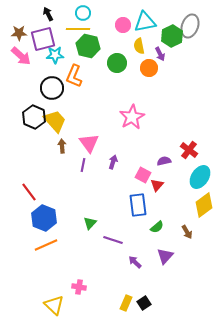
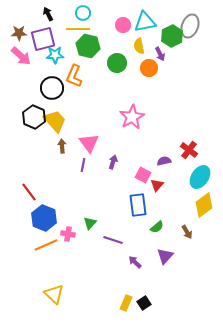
pink cross at (79, 287): moved 11 px left, 53 px up
yellow triangle at (54, 305): moved 11 px up
